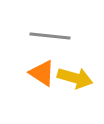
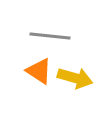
orange triangle: moved 3 px left, 2 px up
